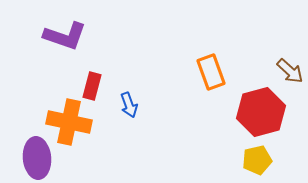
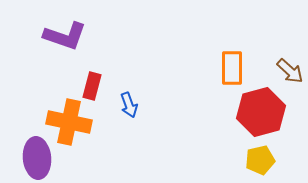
orange rectangle: moved 21 px right, 4 px up; rotated 20 degrees clockwise
yellow pentagon: moved 3 px right
